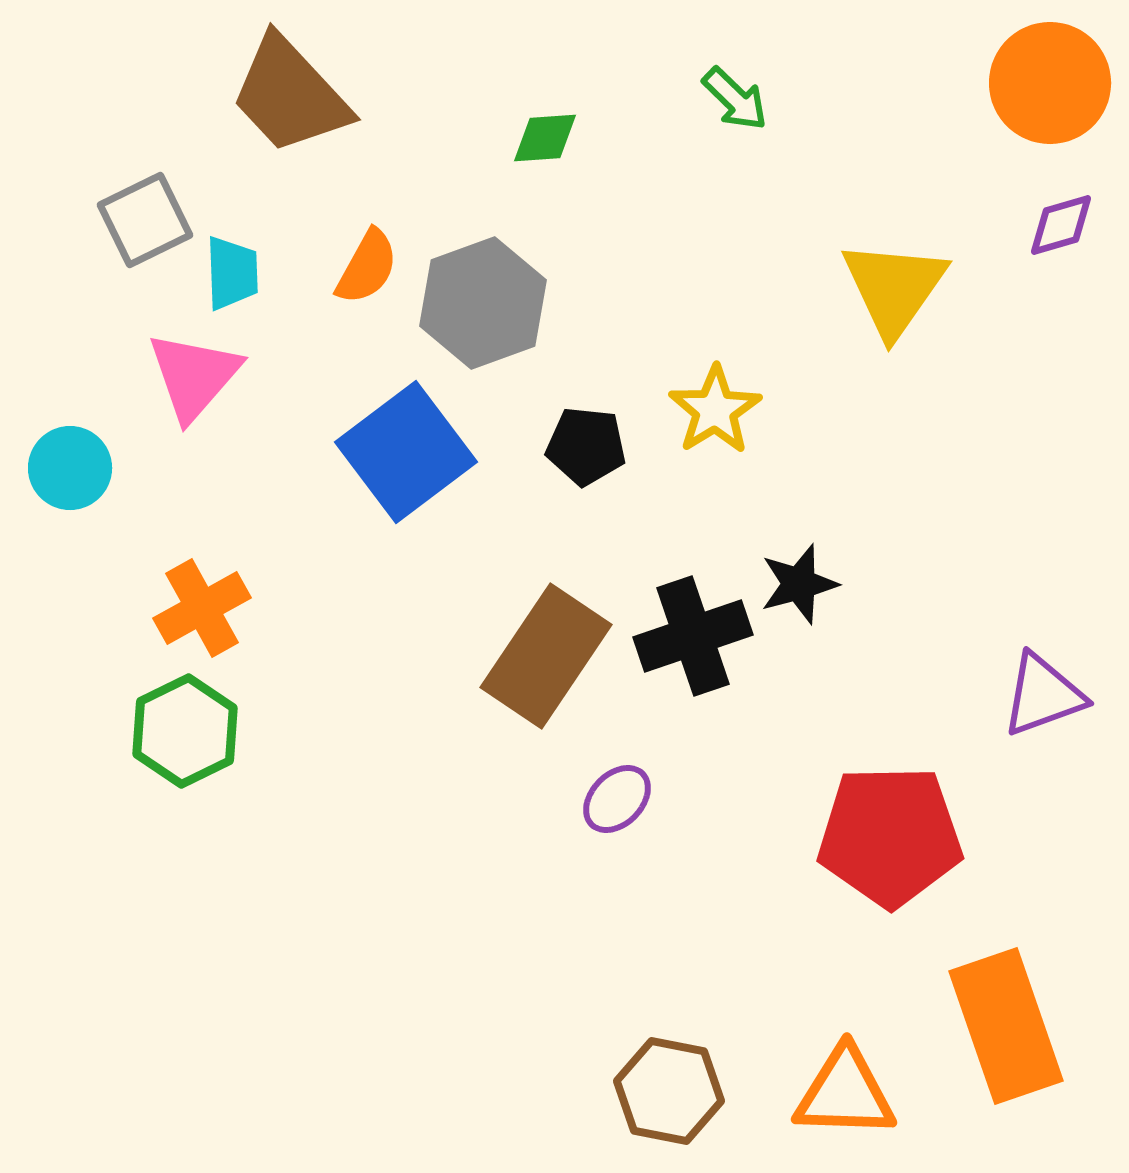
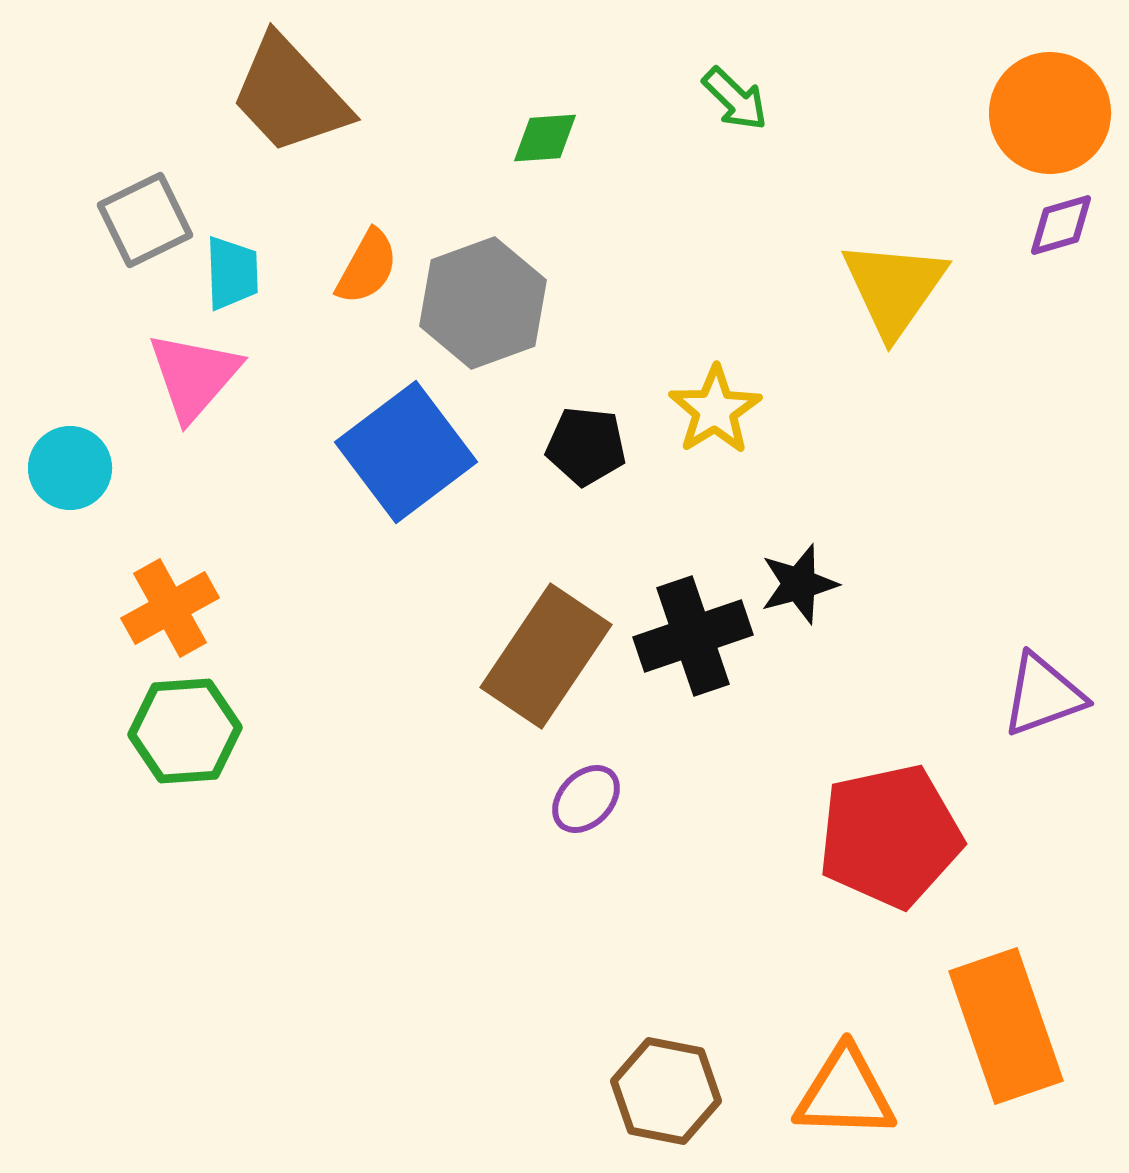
orange circle: moved 30 px down
orange cross: moved 32 px left
green hexagon: rotated 22 degrees clockwise
purple ellipse: moved 31 px left
red pentagon: rotated 11 degrees counterclockwise
brown hexagon: moved 3 px left
